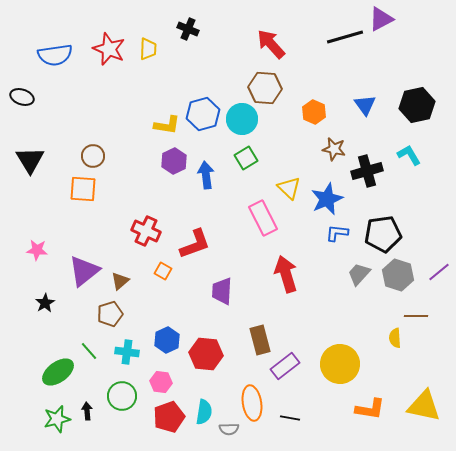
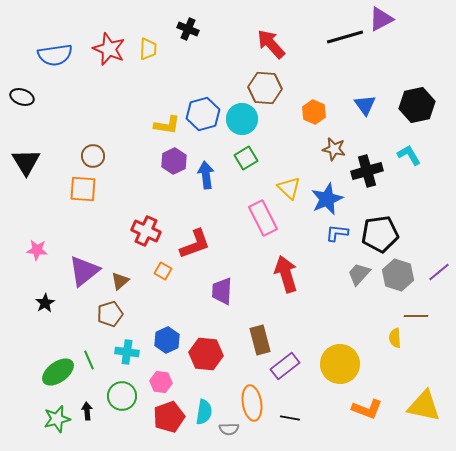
black triangle at (30, 160): moved 4 px left, 2 px down
black pentagon at (383, 234): moved 3 px left
green line at (89, 351): moved 9 px down; rotated 18 degrees clockwise
orange L-shape at (370, 409): moved 3 px left; rotated 12 degrees clockwise
